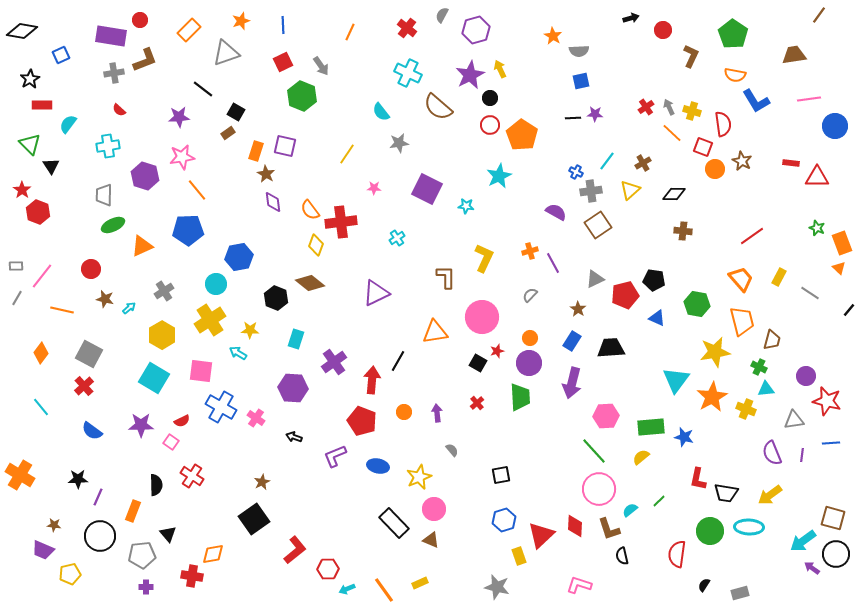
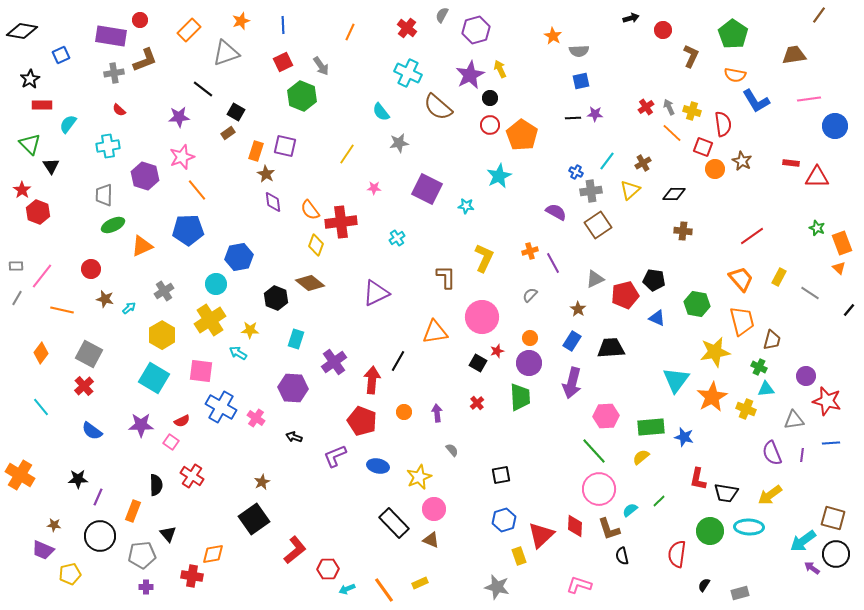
pink star at (182, 157): rotated 10 degrees counterclockwise
